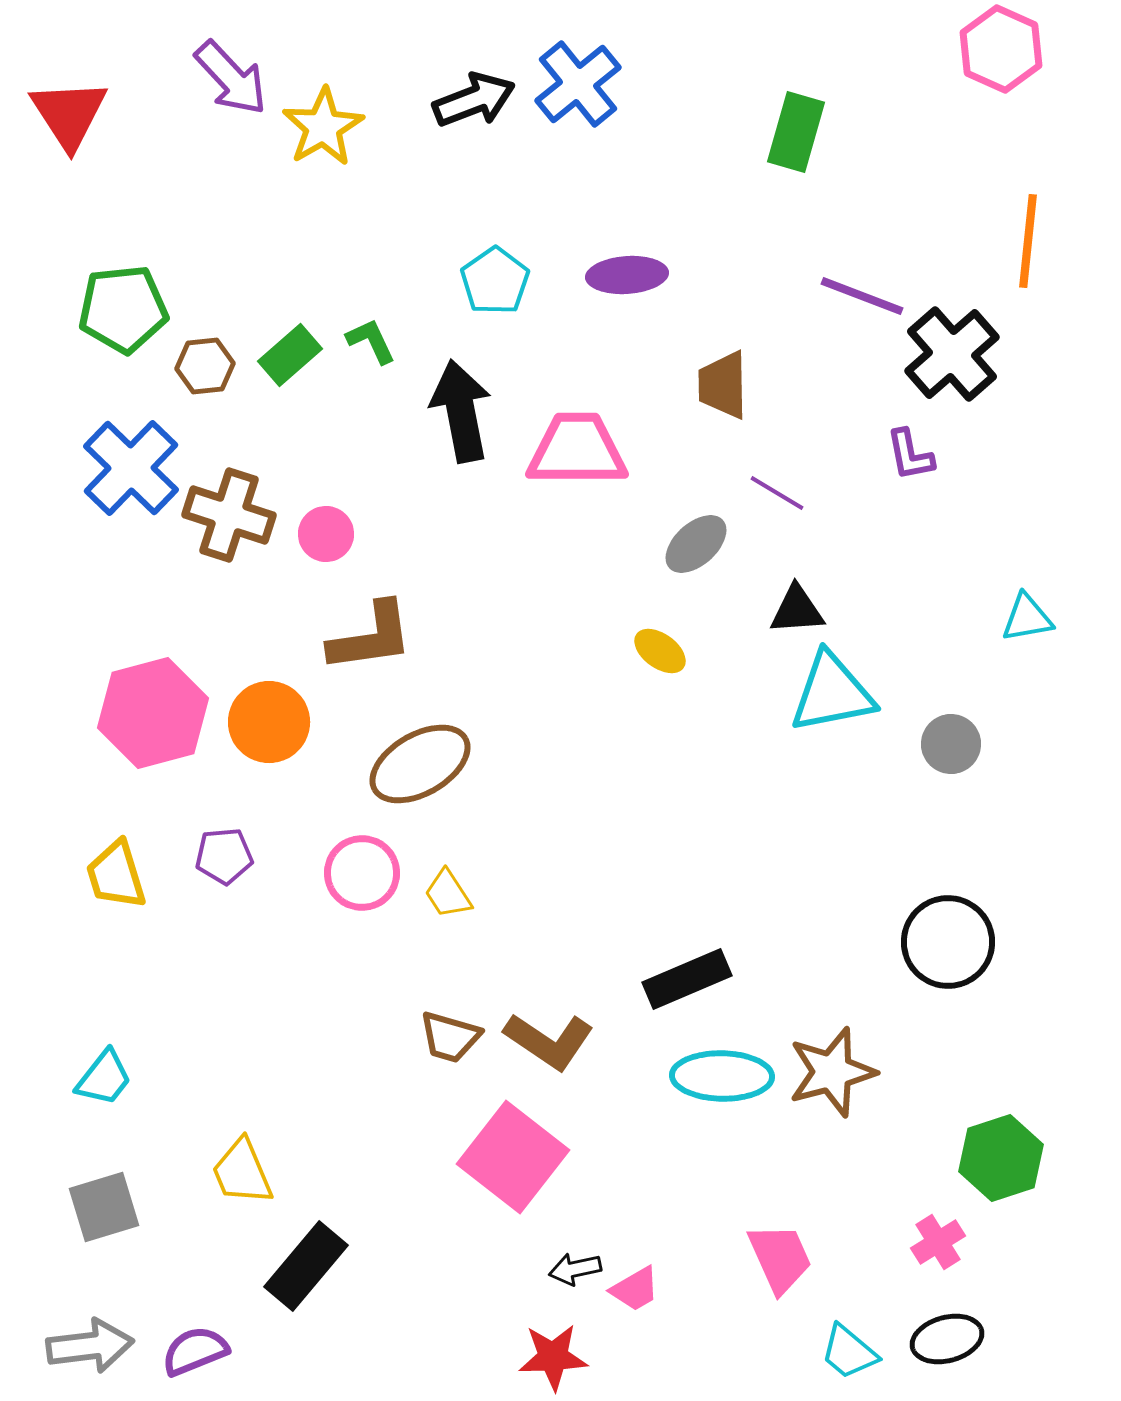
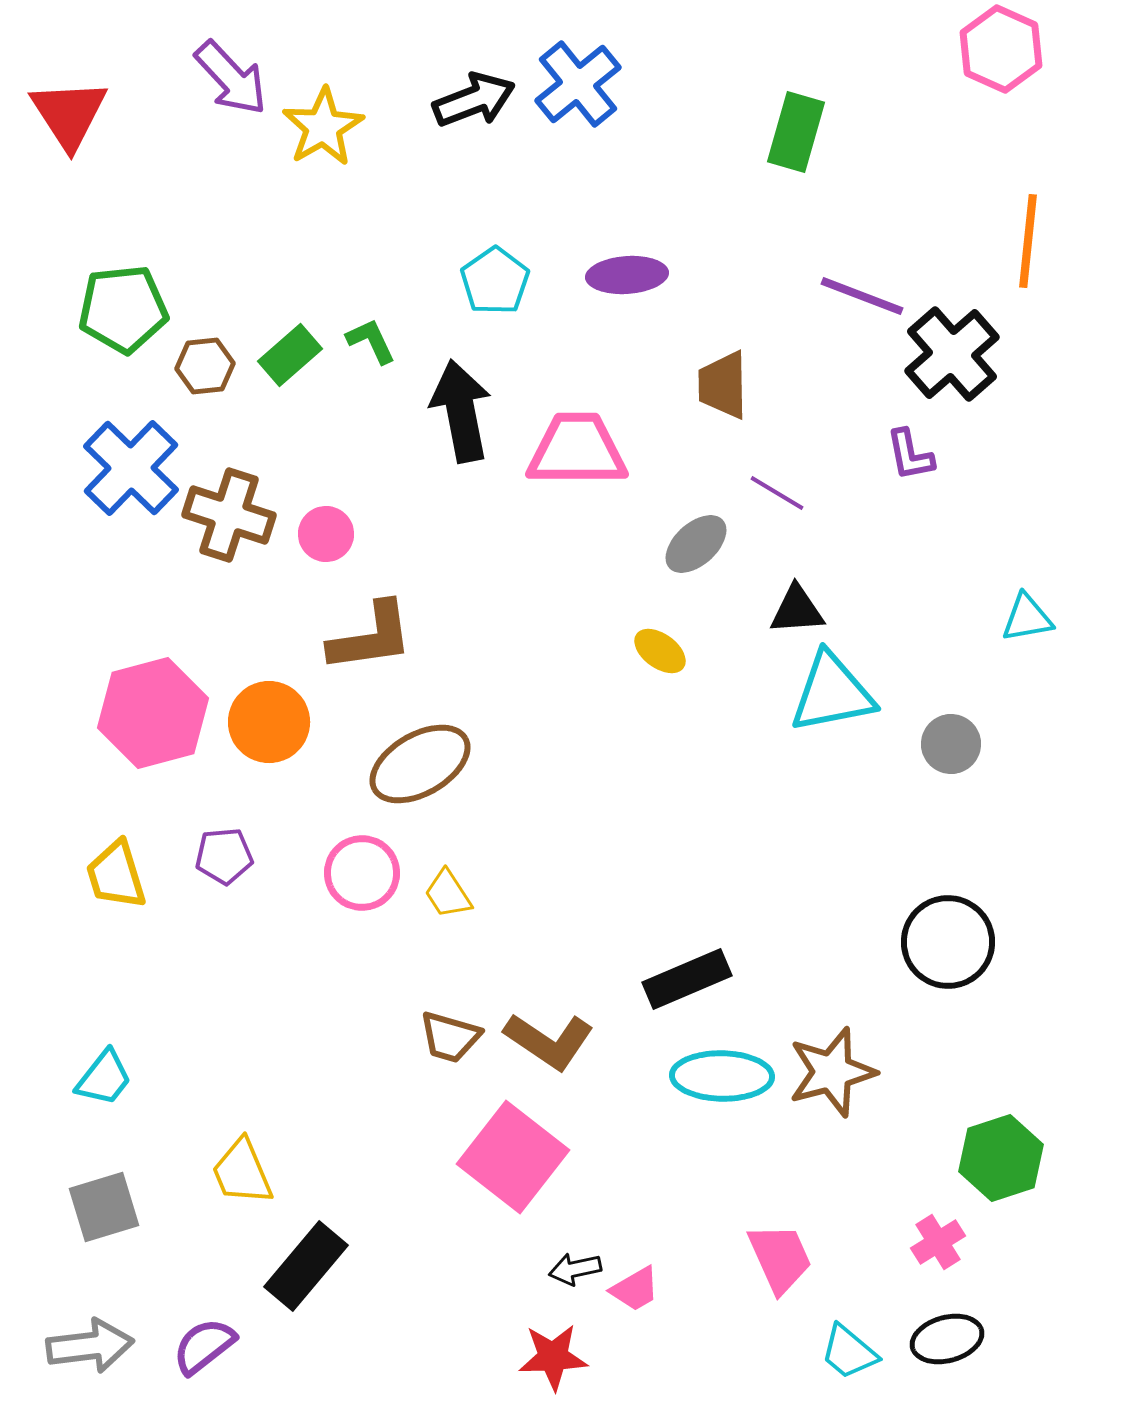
purple semicircle at (195, 1351): moved 9 px right, 5 px up; rotated 16 degrees counterclockwise
